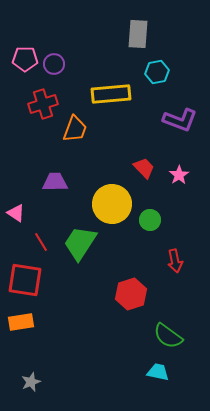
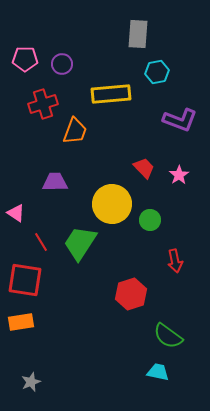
purple circle: moved 8 px right
orange trapezoid: moved 2 px down
